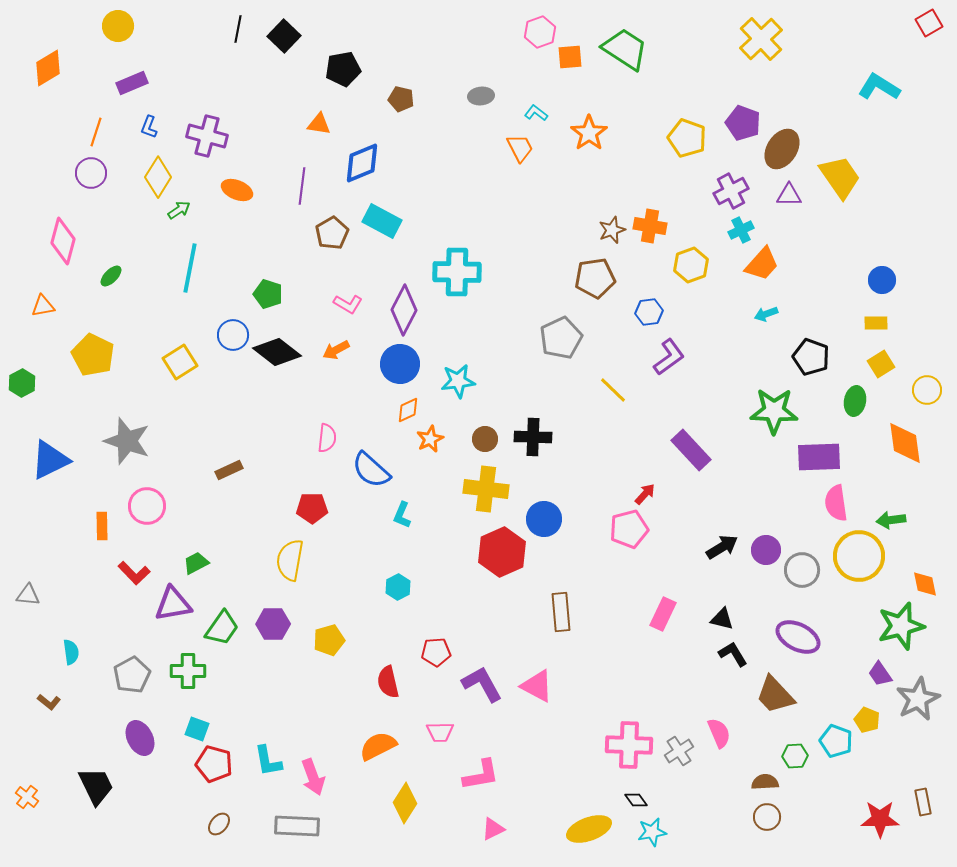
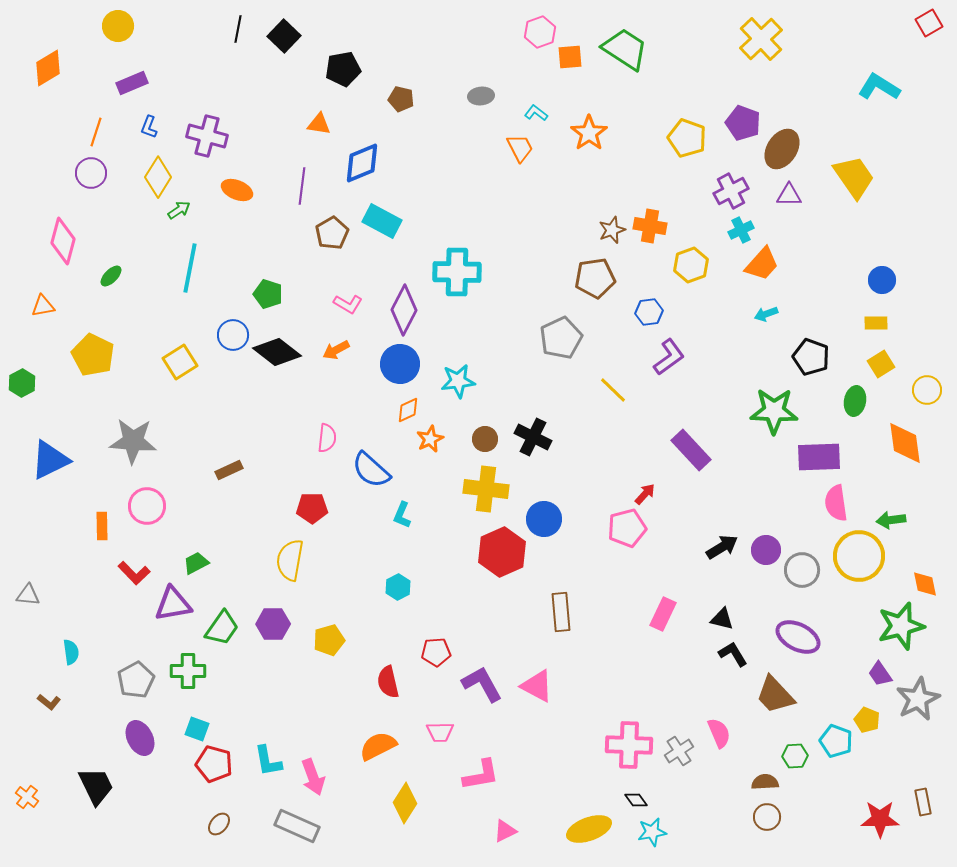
yellow trapezoid at (840, 177): moved 14 px right
black cross at (533, 437): rotated 24 degrees clockwise
gray star at (127, 441): moved 6 px right; rotated 15 degrees counterclockwise
pink pentagon at (629, 529): moved 2 px left, 1 px up
gray pentagon at (132, 675): moved 4 px right, 5 px down
gray rectangle at (297, 826): rotated 21 degrees clockwise
pink triangle at (493, 829): moved 12 px right, 2 px down
